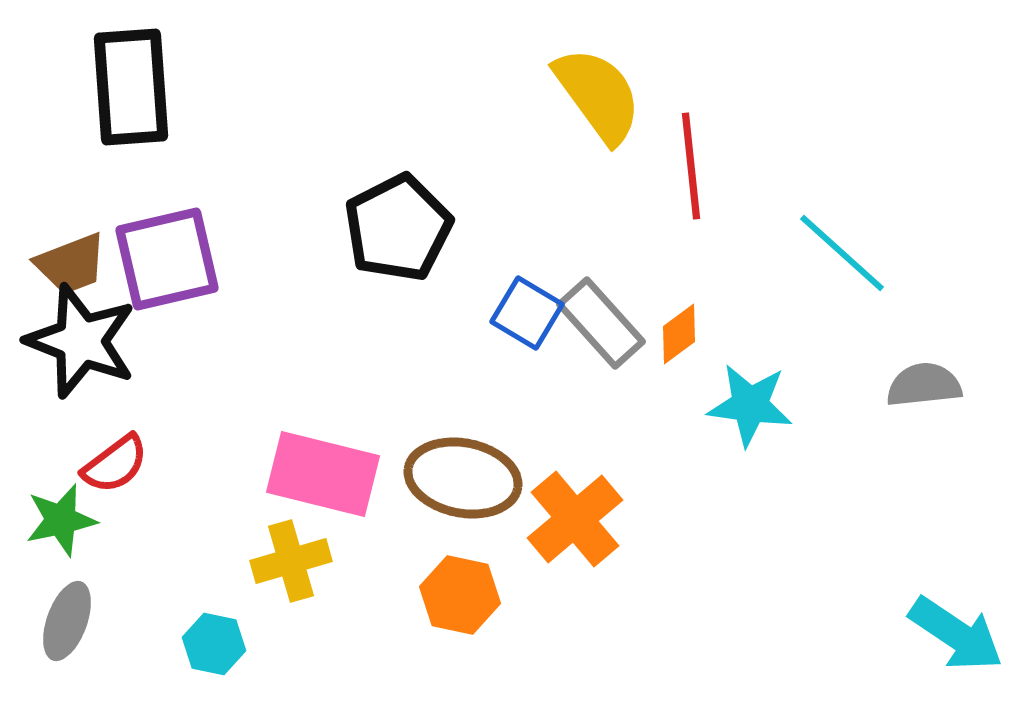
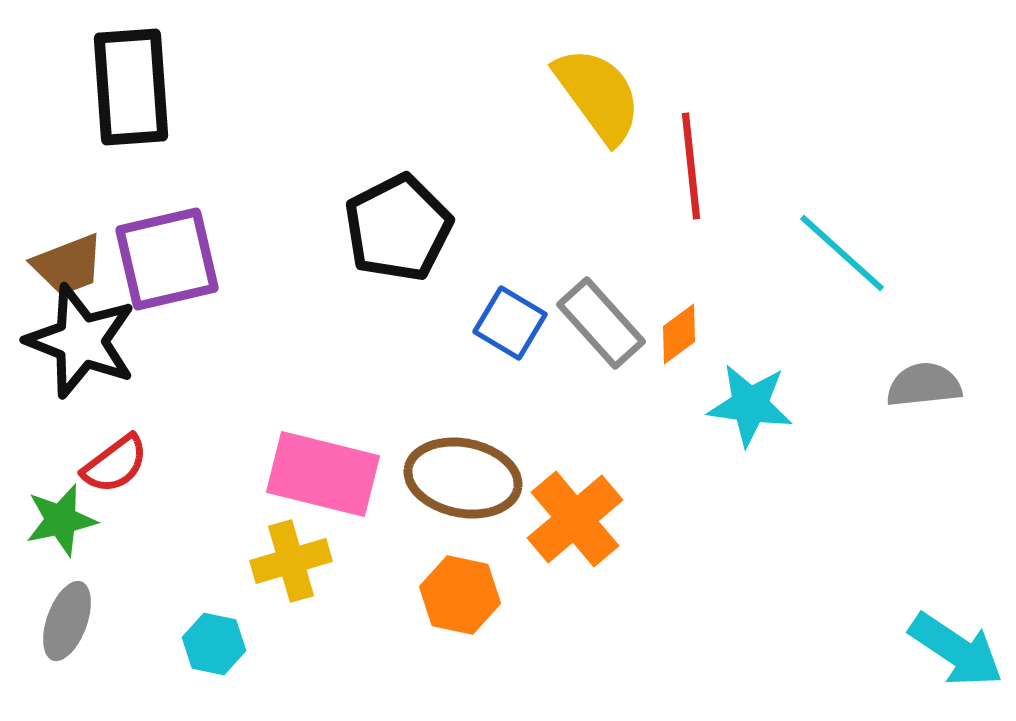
brown trapezoid: moved 3 px left, 1 px down
blue square: moved 17 px left, 10 px down
cyan arrow: moved 16 px down
